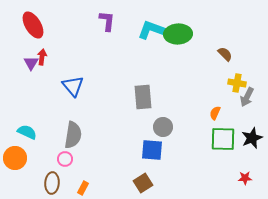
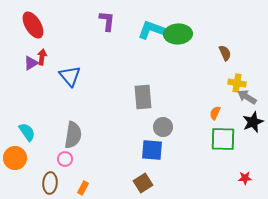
brown semicircle: moved 1 px up; rotated 21 degrees clockwise
purple triangle: rotated 28 degrees clockwise
blue triangle: moved 3 px left, 10 px up
gray arrow: rotated 96 degrees clockwise
cyan semicircle: rotated 30 degrees clockwise
black star: moved 1 px right, 16 px up
brown ellipse: moved 2 px left
